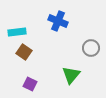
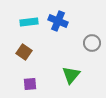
cyan rectangle: moved 12 px right, 10 px up
gray circle: moved 1 px right, 5 px up
purple square: rotated 32 degrees counterclockwise
